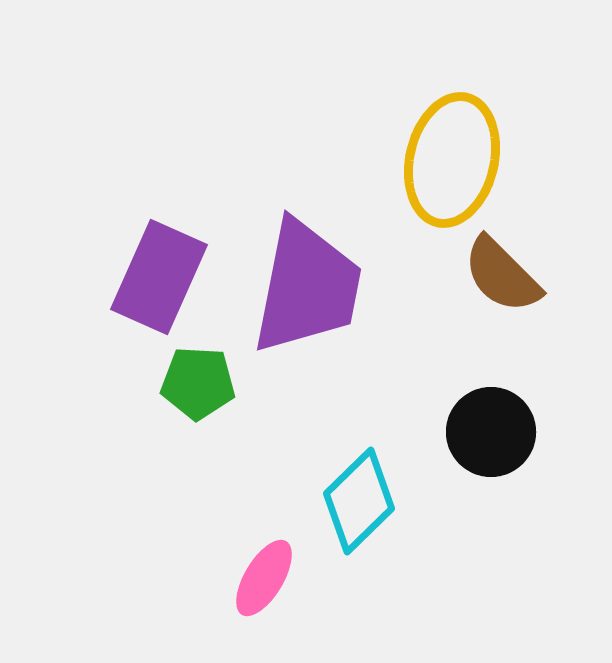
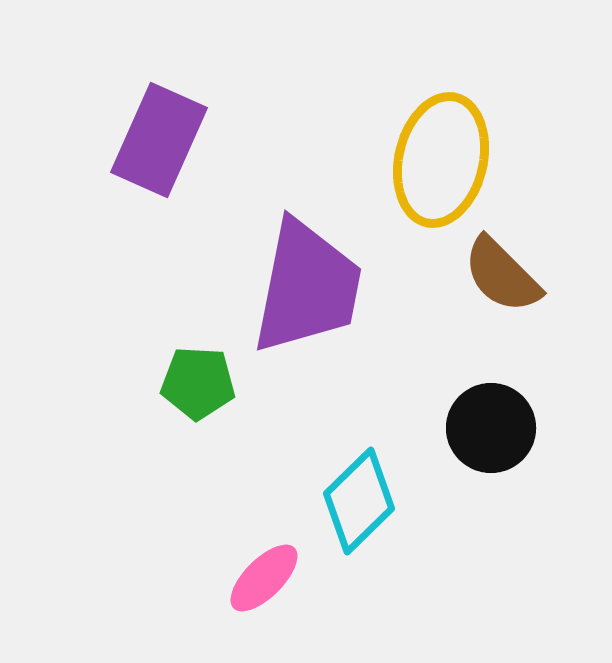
yellow ellipse: moved 11 px left
purple rectangle: moved 137 px up
black circle: moved 4 px up
pink ellipse: rotated 14 degrees clockwise
